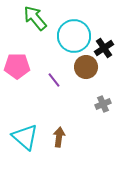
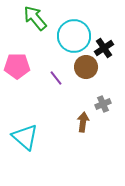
purple line: moved 2 px right, 2 px up
brown arrow: moved 24 px right, 15 px up
